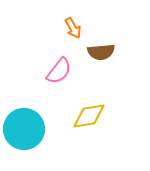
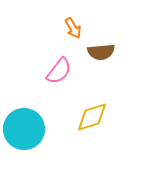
yellow diamond: moved 3 px right, 1 px down; rotated 8 degrees counterclockwise
